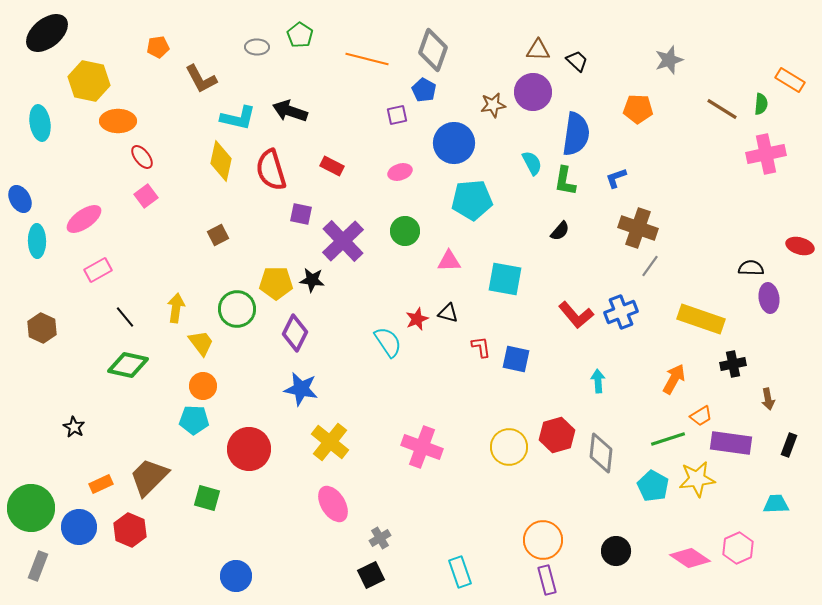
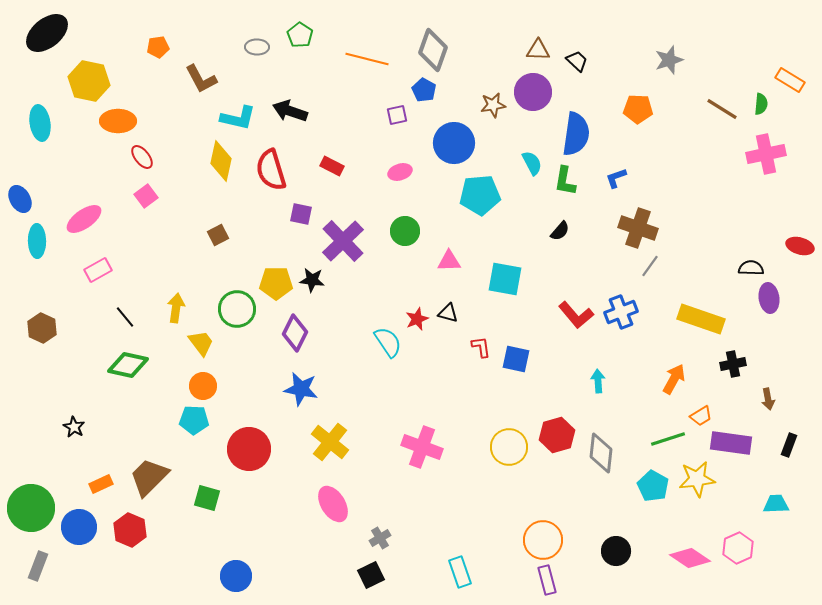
cyan pentagon at (472, 200): moved 8 px right, 5 px up
